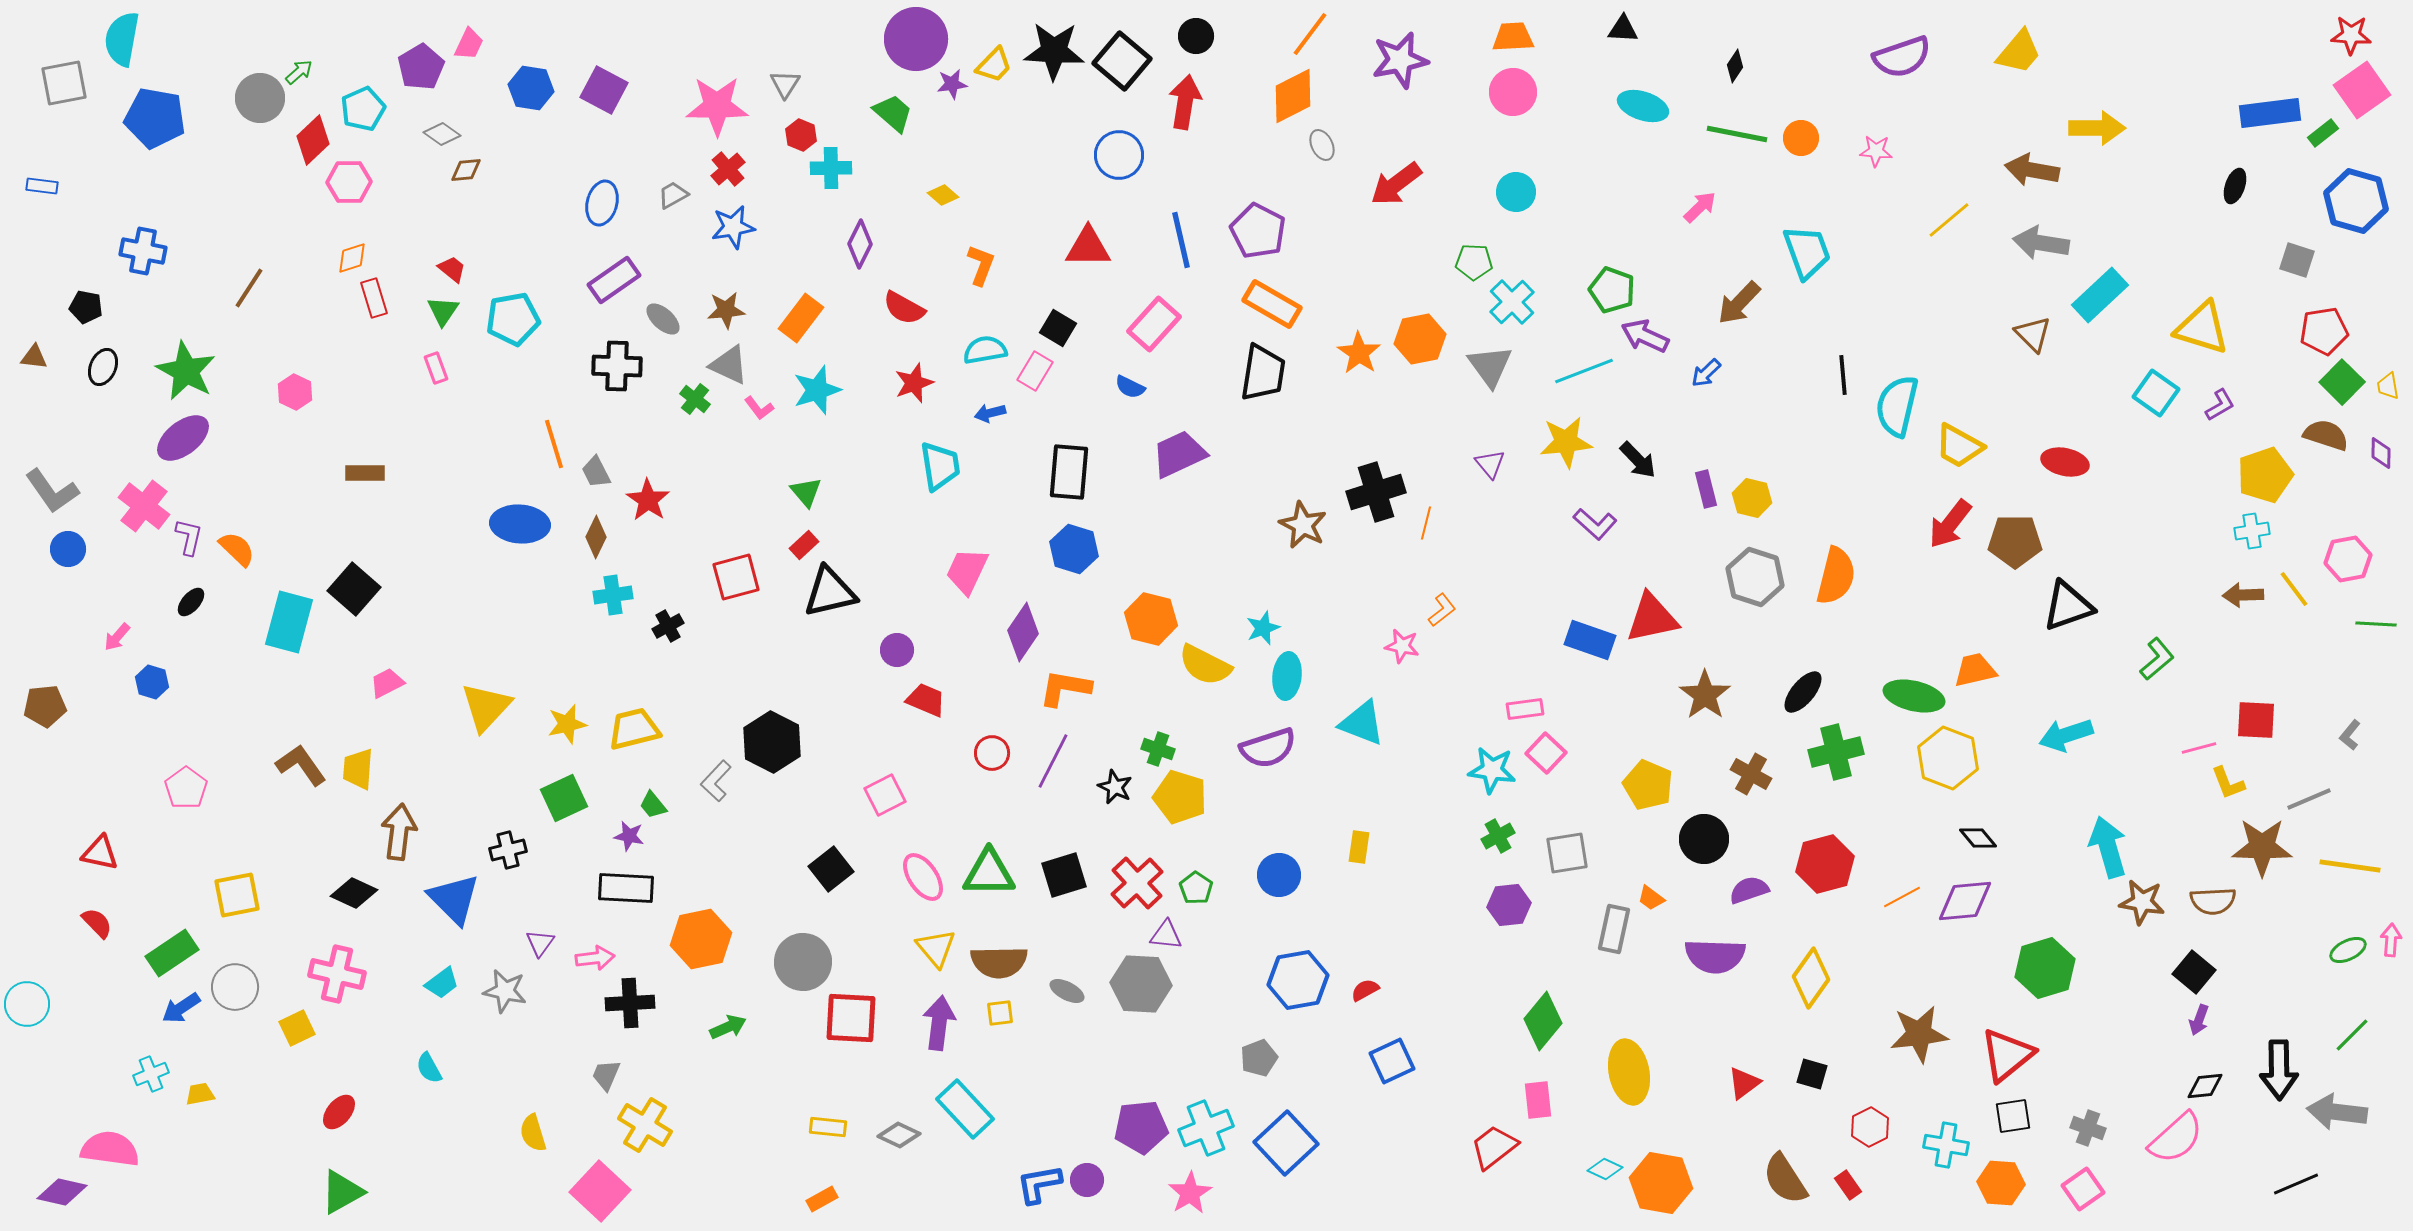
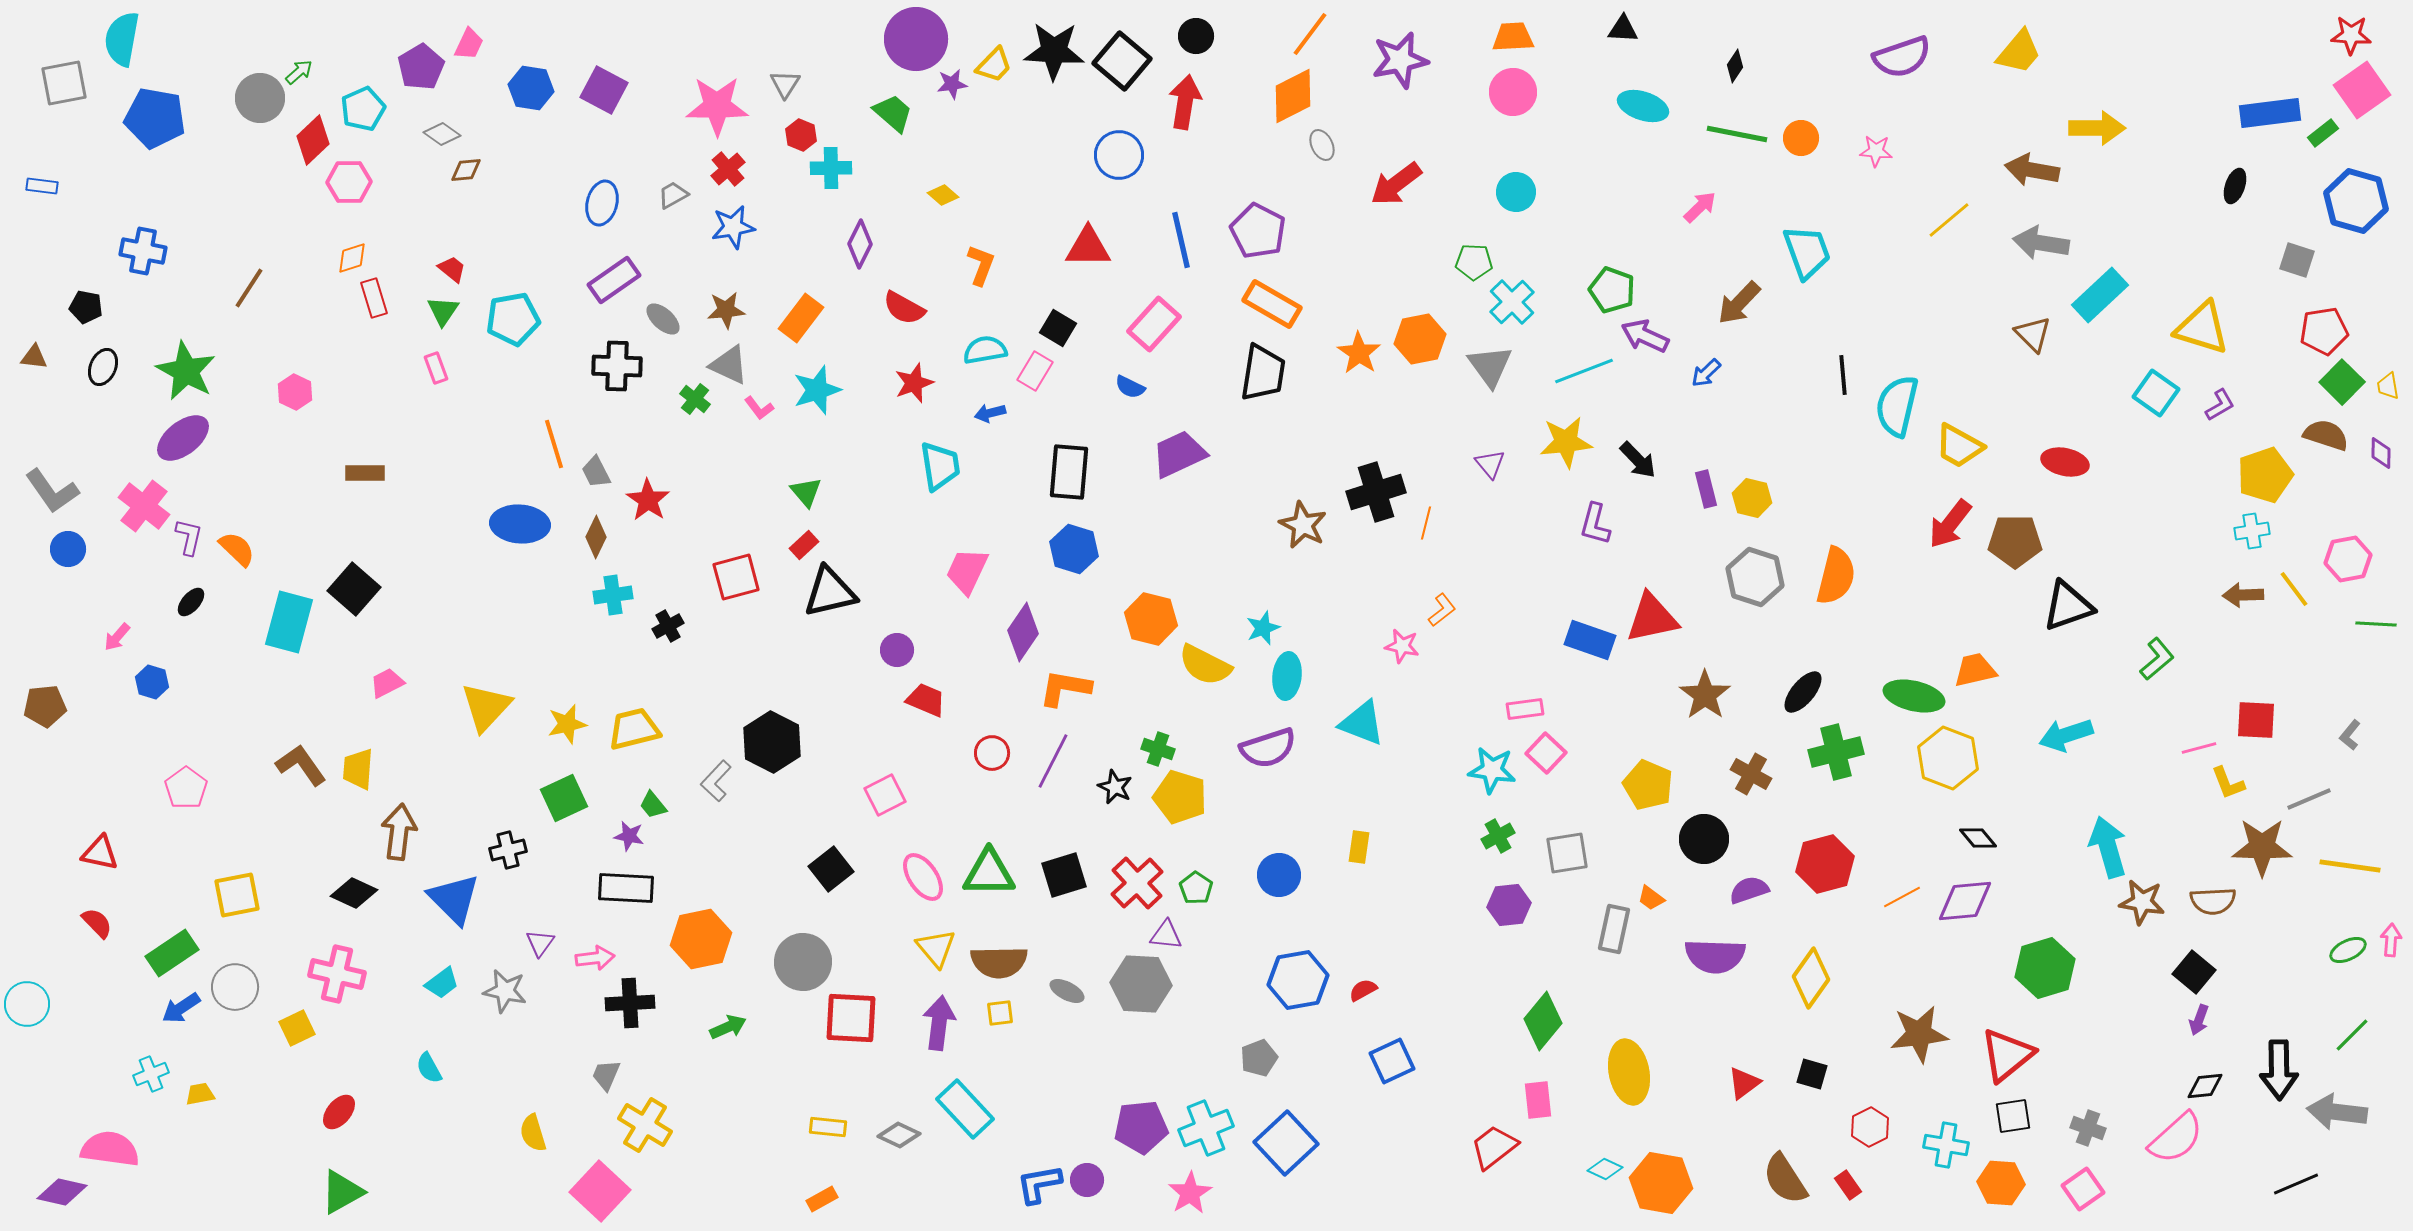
purple L-shape at (1595, 524): rotated 63 degrees clockwise
red semicircle at (1365, 990): moved 2 px left
